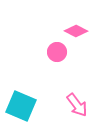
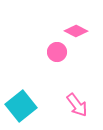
cyan square: rotated 28 degrees clockwise
